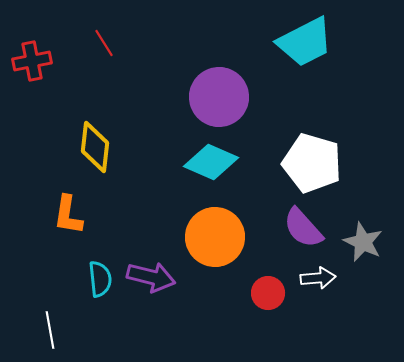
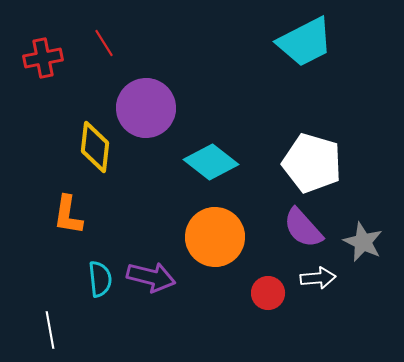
red cross: moved 11 px right, 3 px up
purple circle: moved 73 px left, 11 px down
cyan diamond: rotated 14 degrees clockwise
